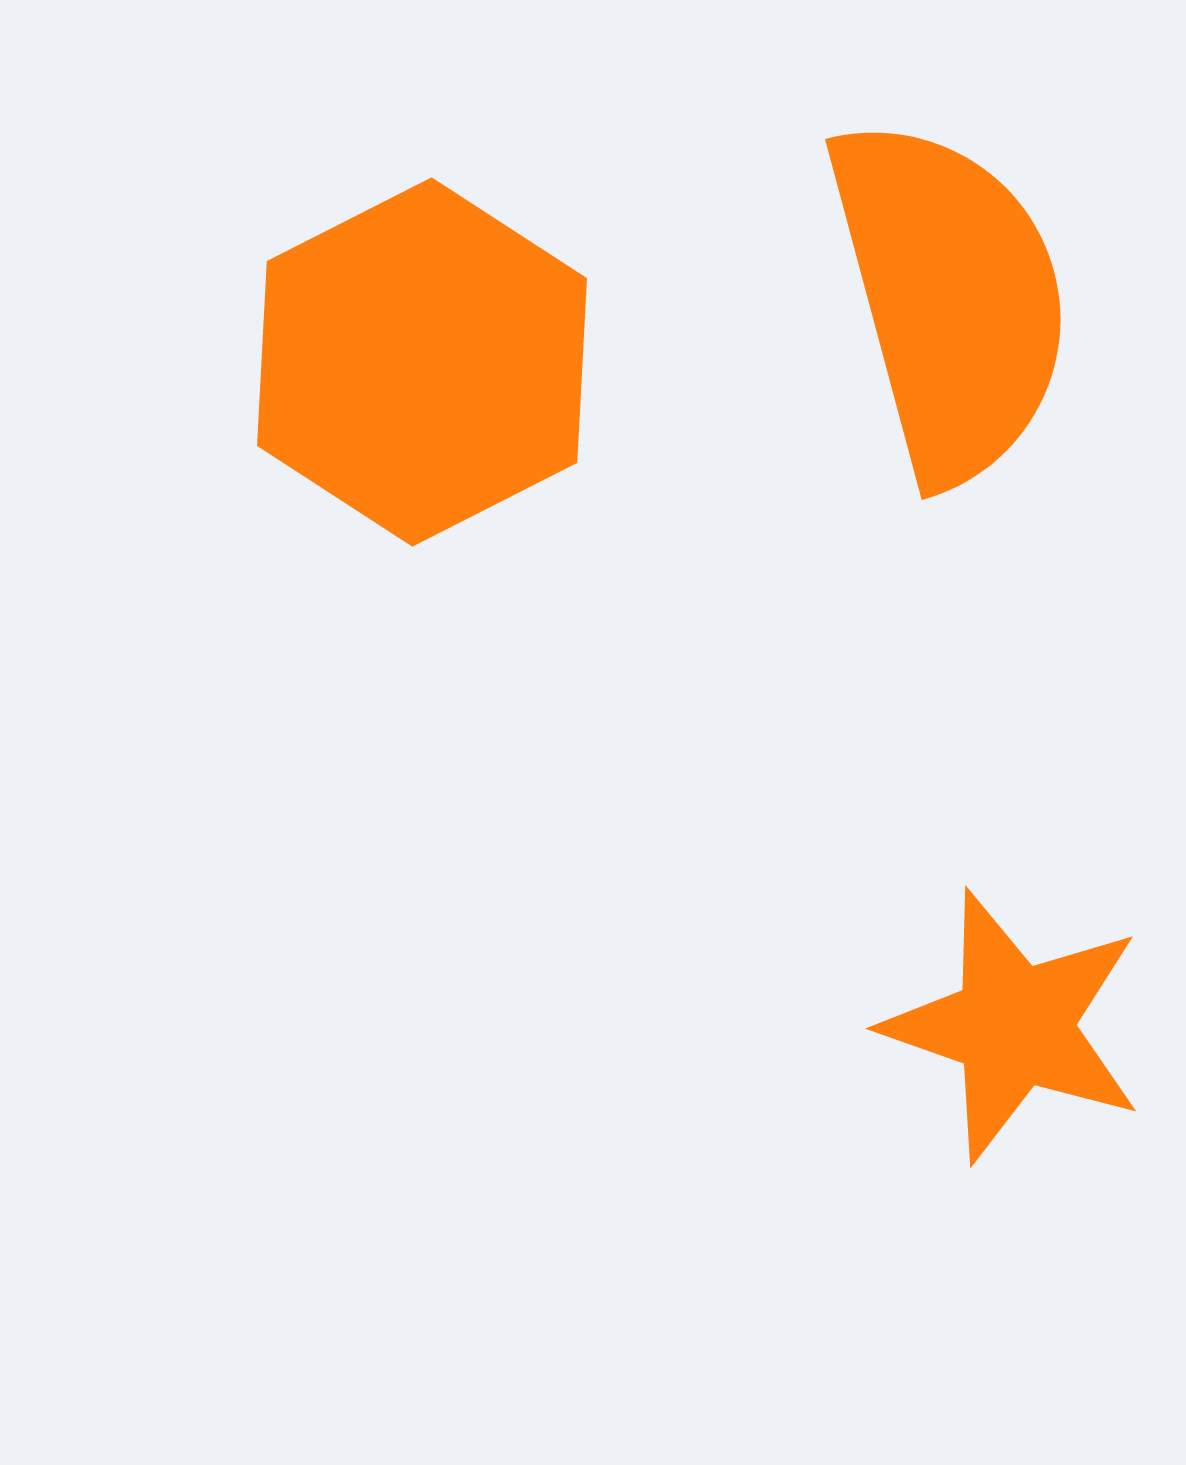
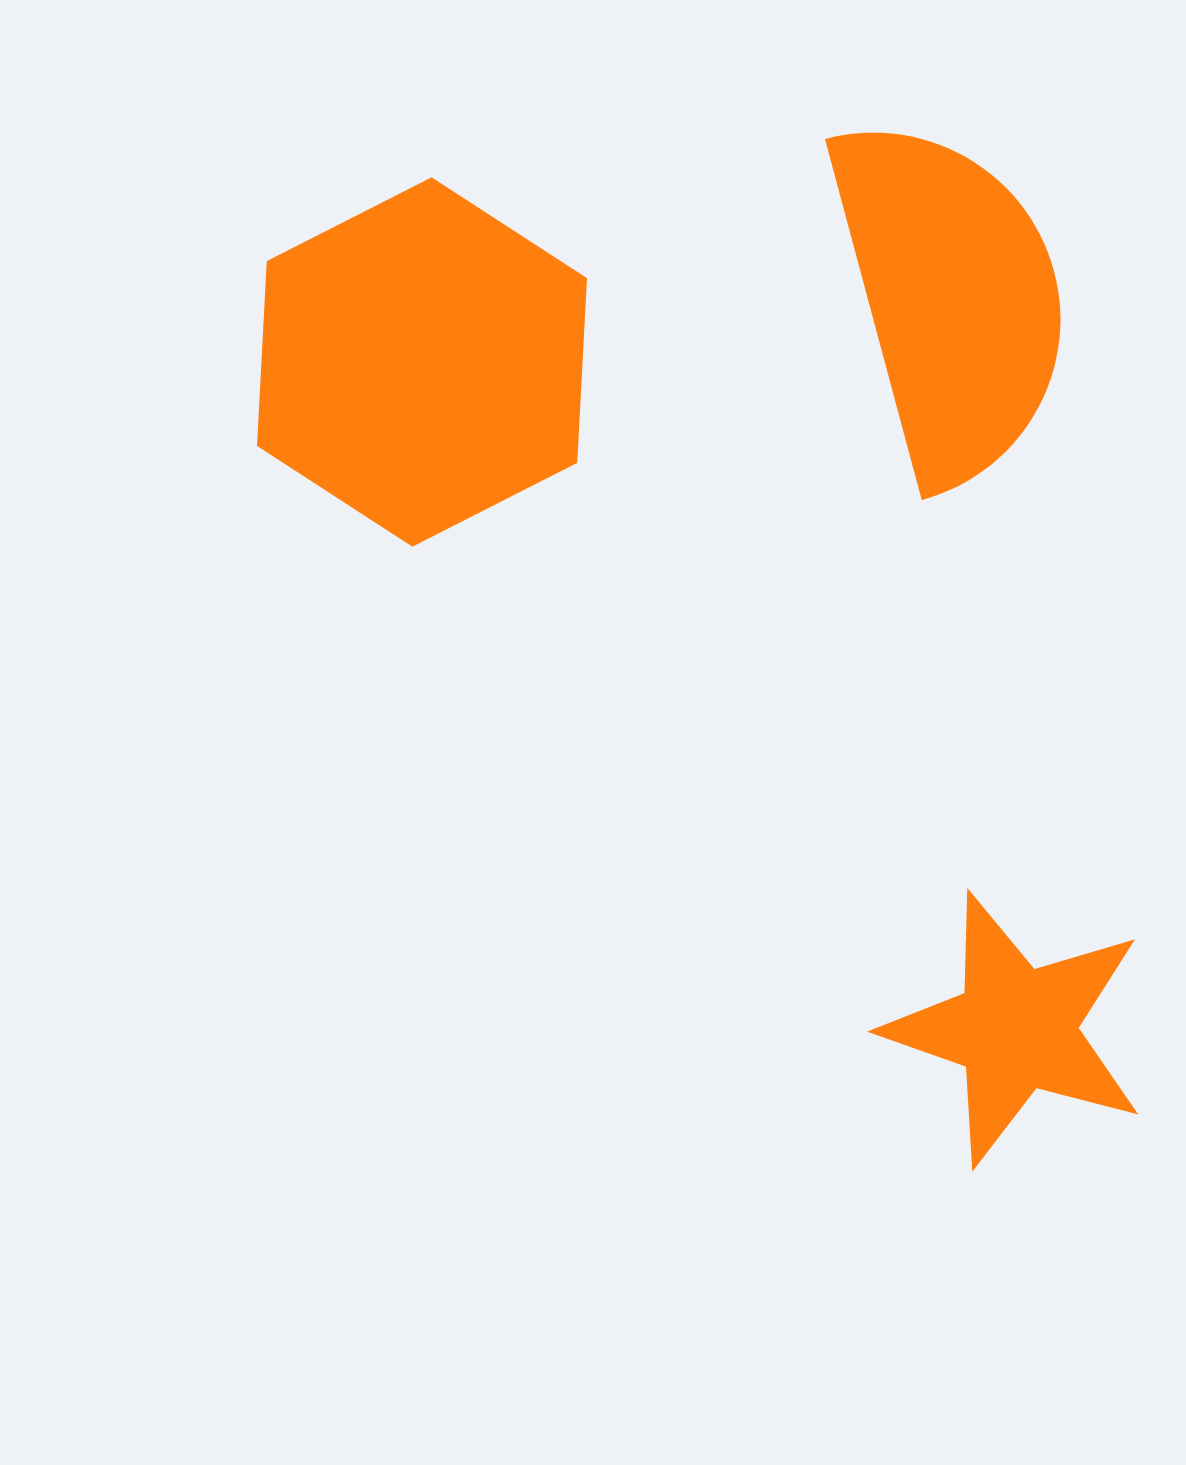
orange star: moved 2 px right, 3 px down
